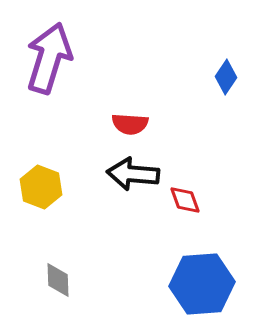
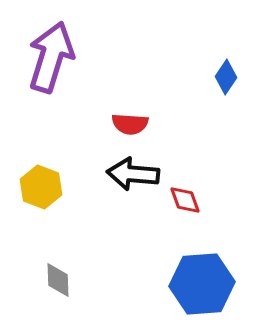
purple arrow: moved 2 px right, 1 px up
